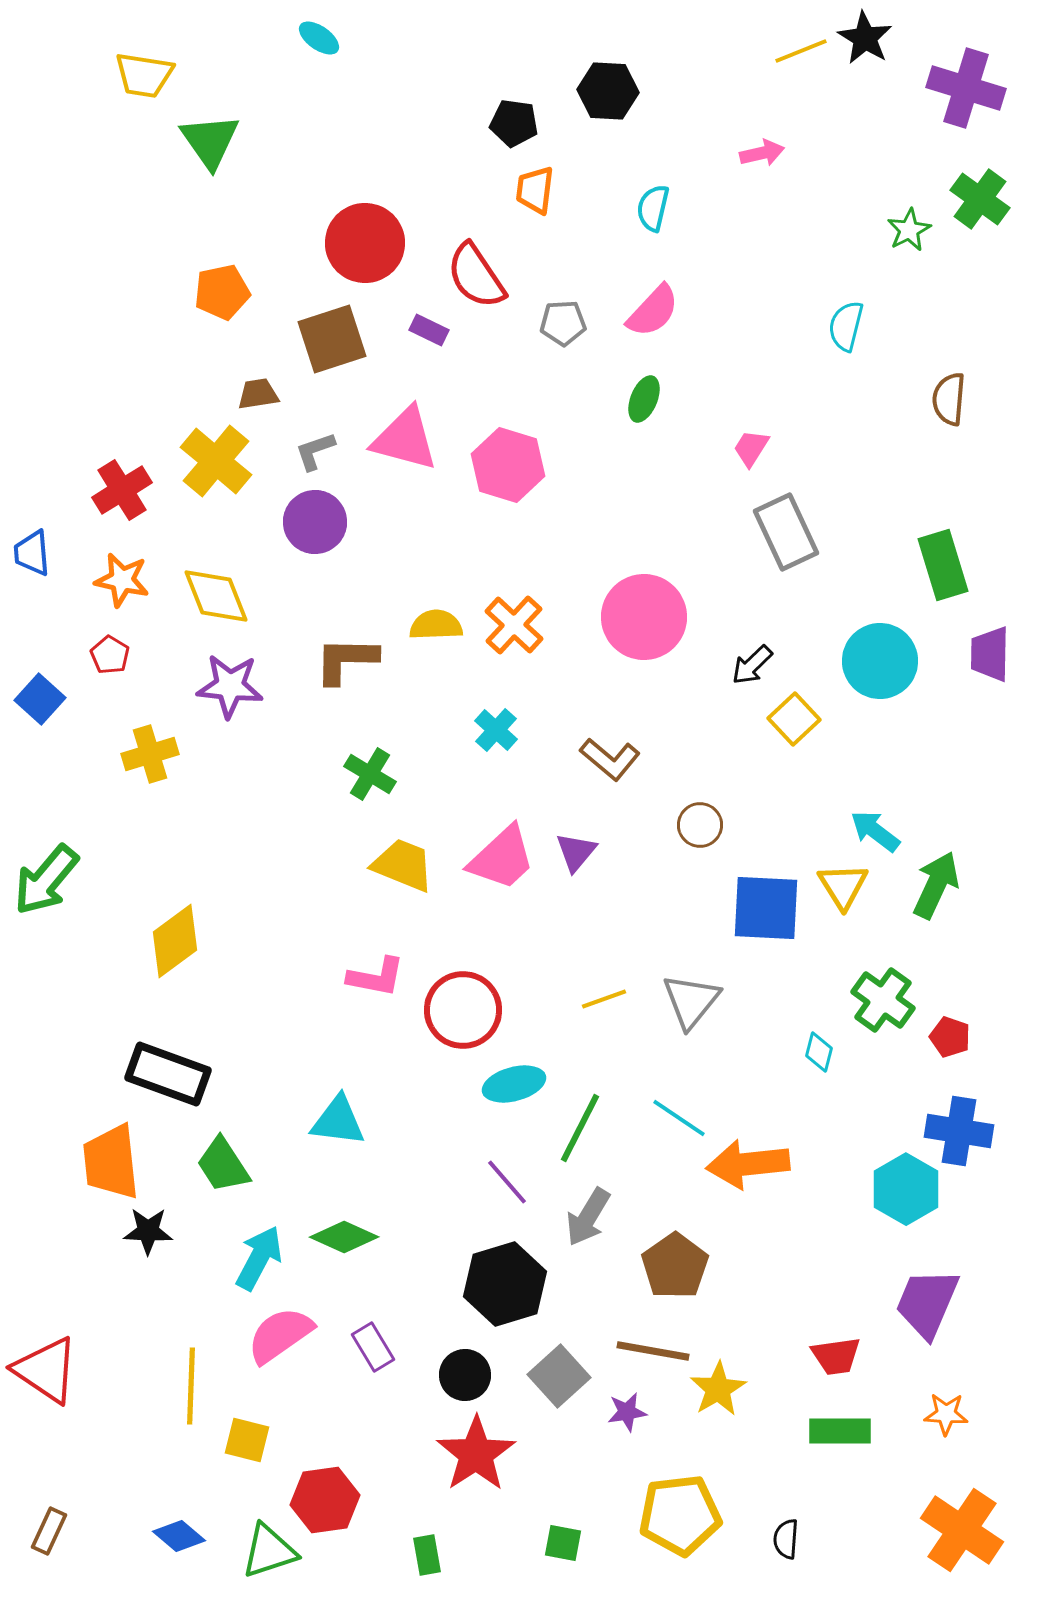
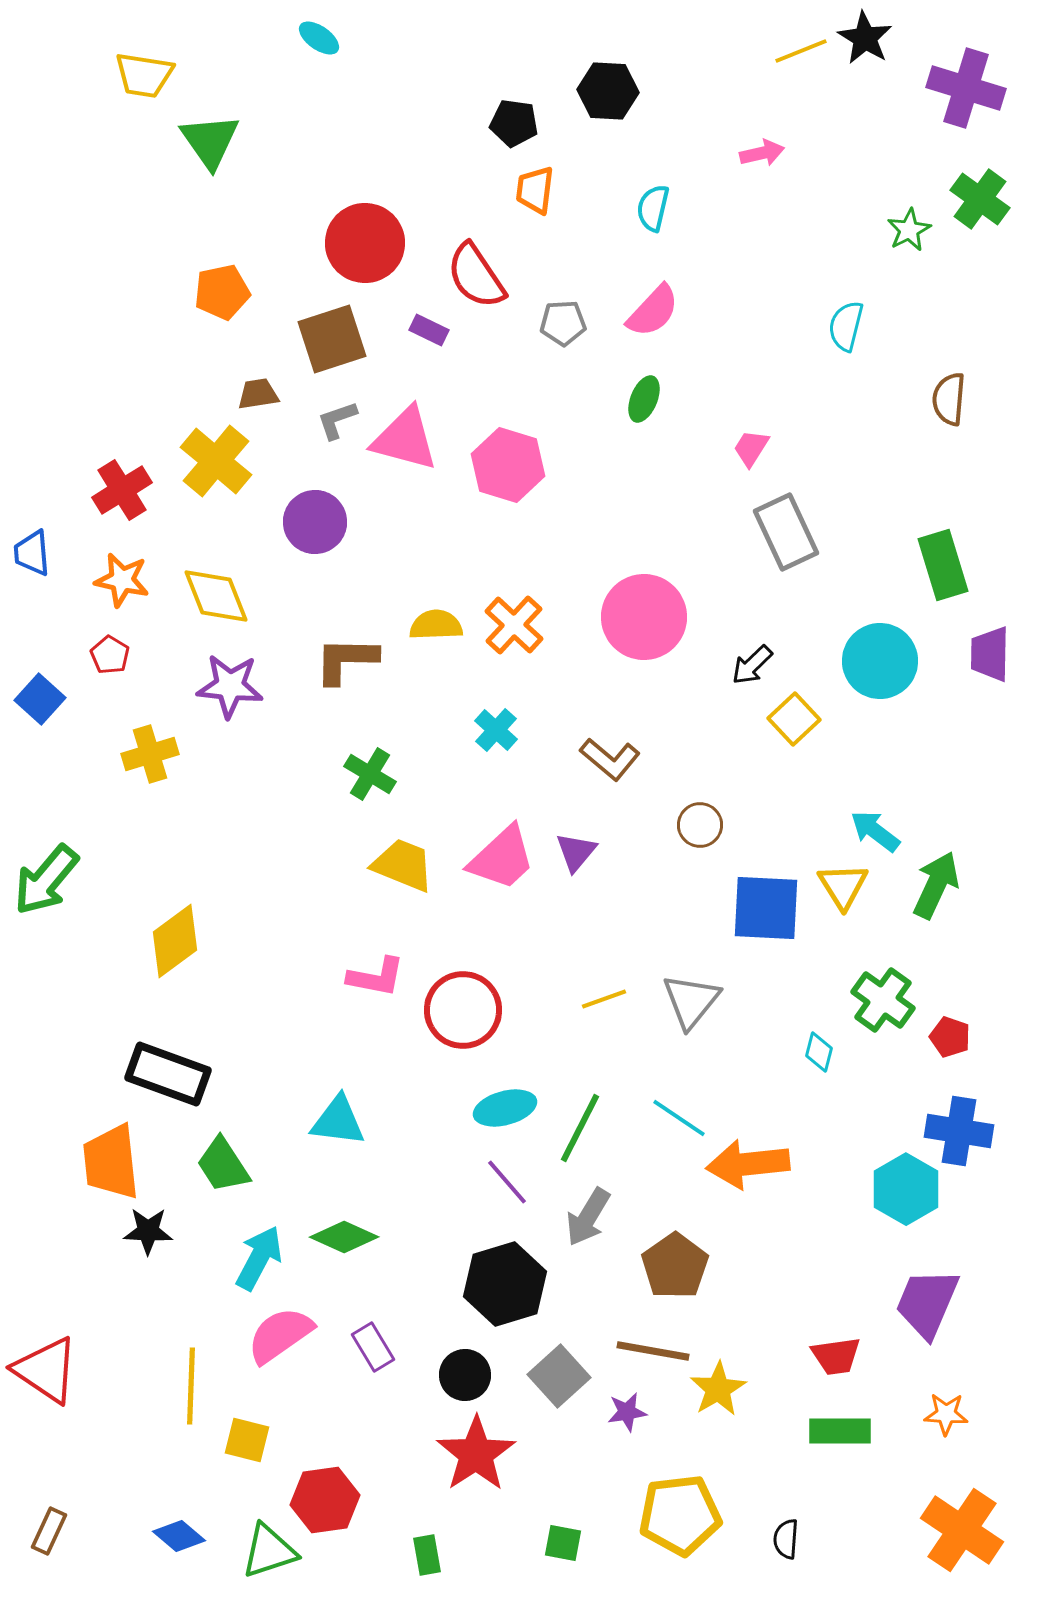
gray L-shape at (315, 451): moved 22 px right, 31 px up
cyan ellipse at (514, 1084): moved 9 px left, 24 px down
